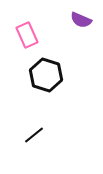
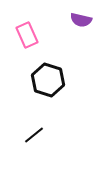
purple semicircle: rotated 10 degrees counterclockwise
black hexagon: moved 2 px right, 5 px down
